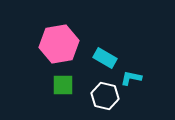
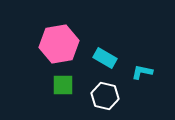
cyan L-shape: moved 11 px right, 6 px up
